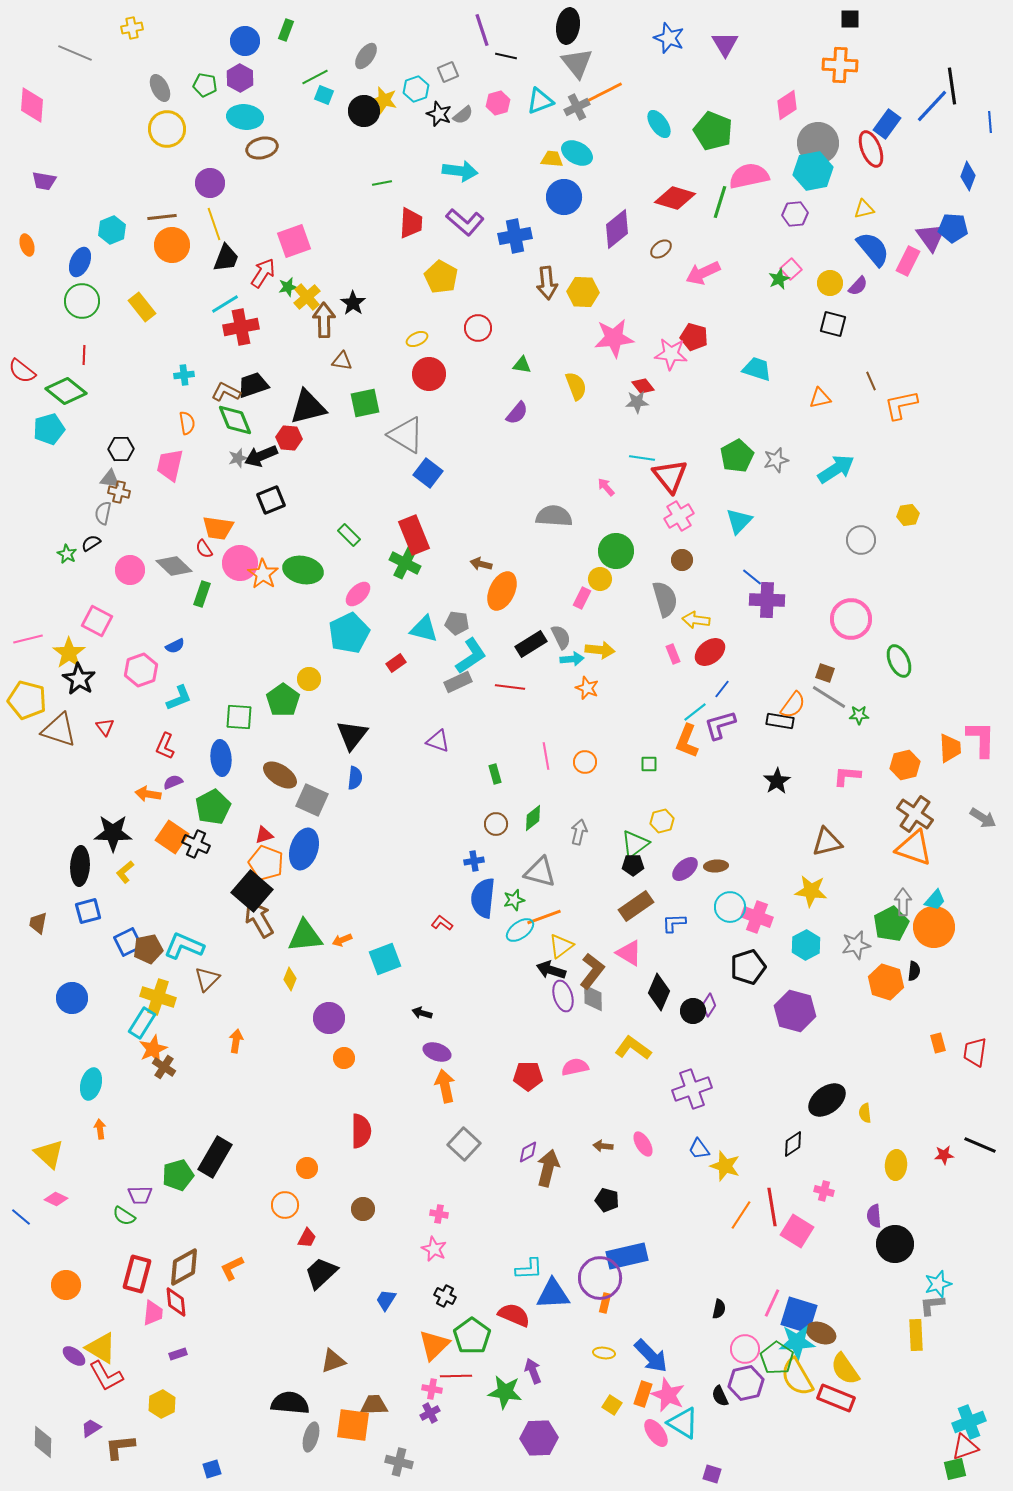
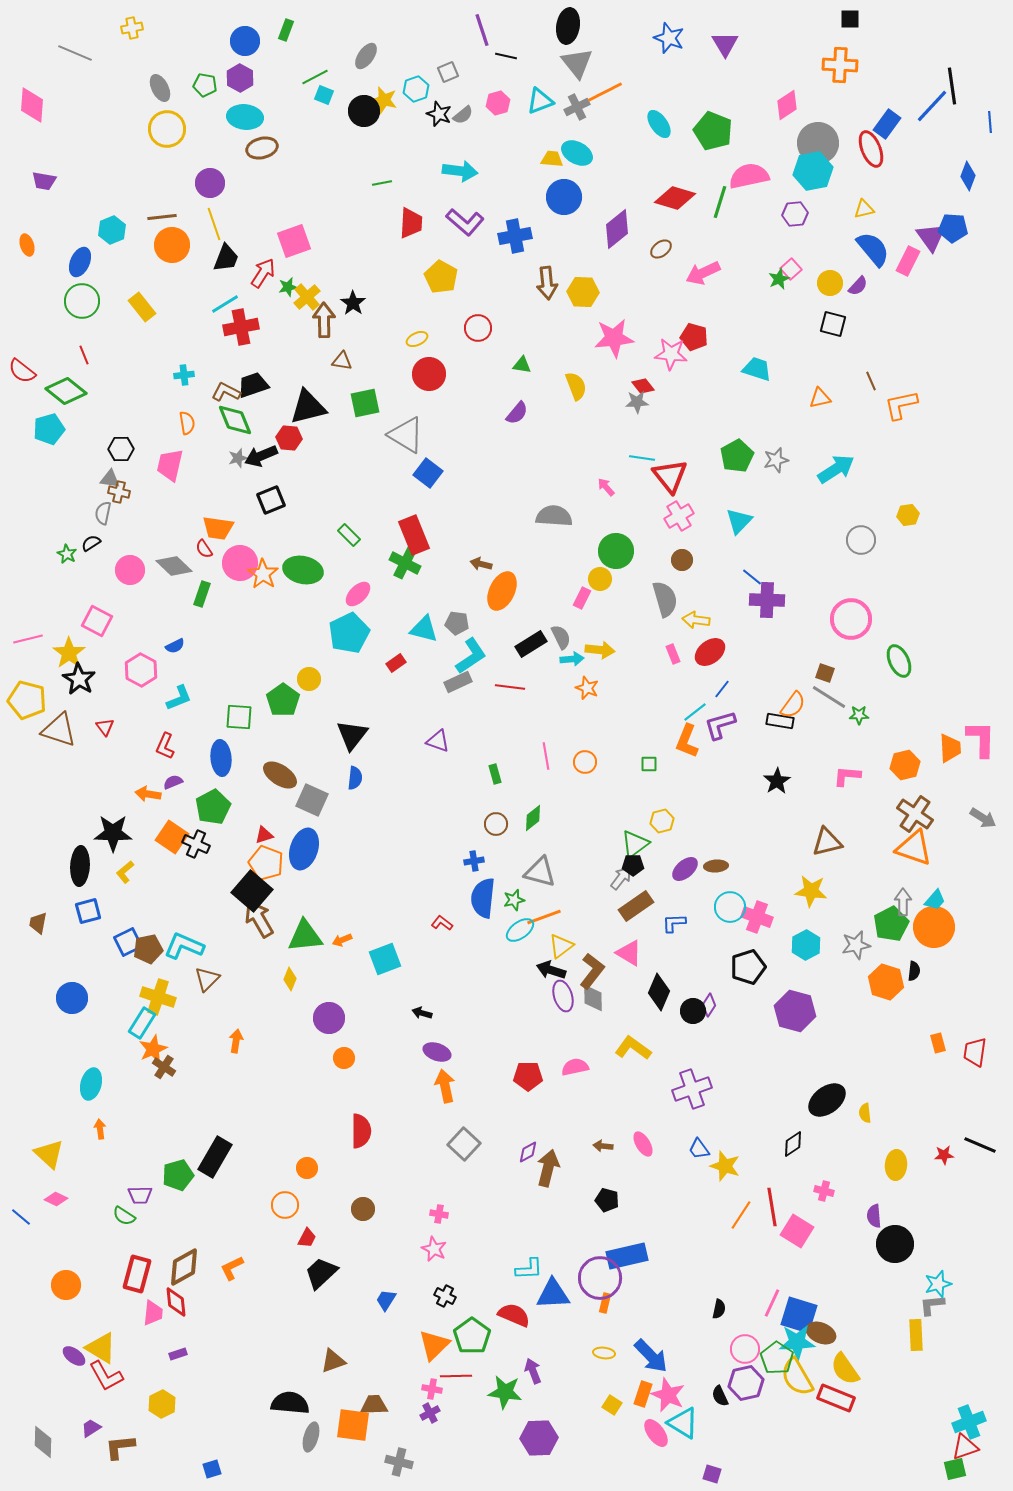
red line at (84, 355): rotated 24 degrees counterclockwise
pink hexagon at (141, 670): rotated 12 degrees counterclockwise
gray arrow at (579, 832): moved 42 px right, 46 px down; rotated 25 degrees clockwise
